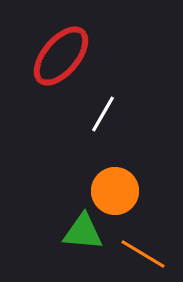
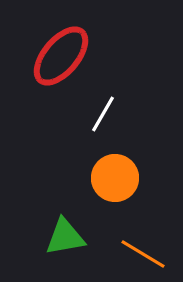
orange circle: moved 13 px up
green triangle: moved 18 px left, 5 px down; rotated 15 degrees counterclockwise
